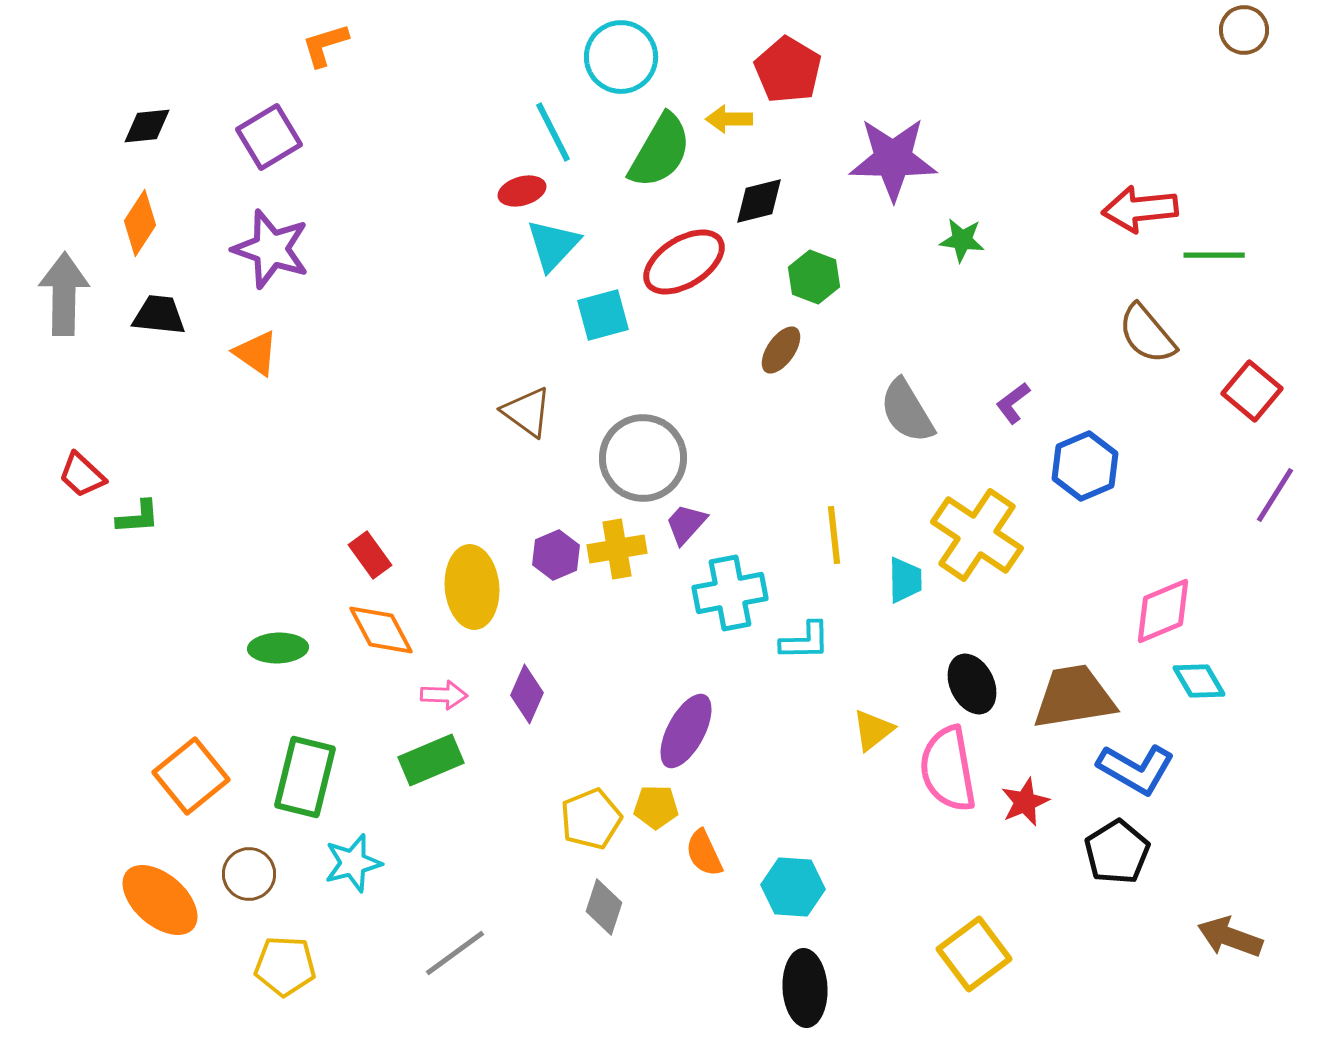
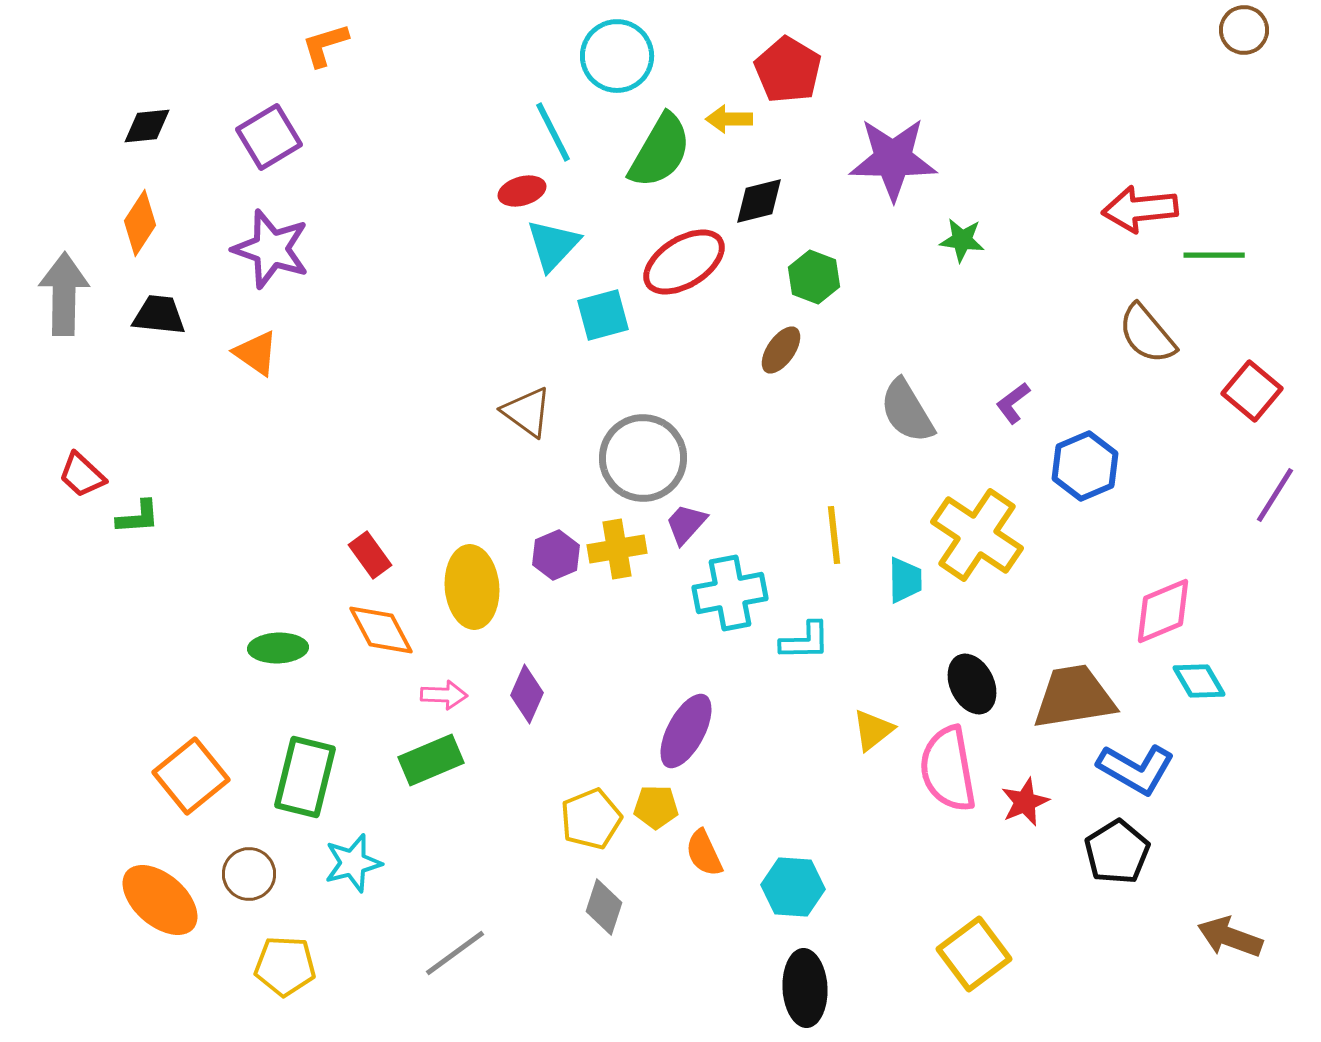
cyan circle at (621, 57): moved 4 px left, 1 px up
